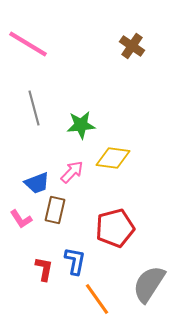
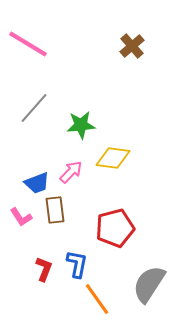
brown cross: rotated 15 degrees clockwise
gray line: rotated 56 degrees clockwise
pink arrow: moved 1 px left
brown rectangle: rotated 20 degrees counterclockwise
pink L-shape: moved 2 px up
blue L-shape: moved 2 px right, 3 px down
red L-shape: rotated 10 degrees clockwise
